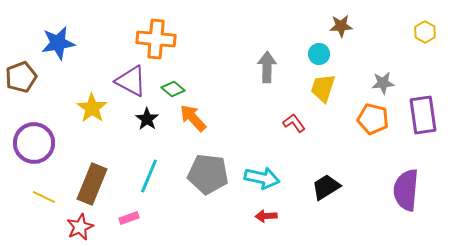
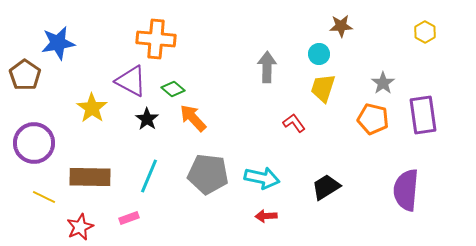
brown pentagon: moved 4 px right, 2 px up; rotated 16 degrees counterclockwise
gray star: rotated 30 degrees counterclockwise
brown rectangle: moved 2 px left, 7 px up; rotated 69 degrees clockwise
